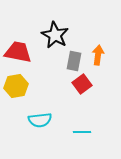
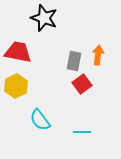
black star: moved 11 px left, 17 px up; rotated 8 degrees counterclockwise
yellow hexagon: rotated 15 degrees counterclockwise
cyan semicircle: rotated 60 degrees clockwise
